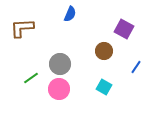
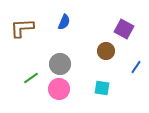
blue semicircle: moved 6 px left, 8 px down
brown circle: moved 2 px right
cyan square: moved 2 px left, 1 px down; rotated 21 degrees counterclockwise
